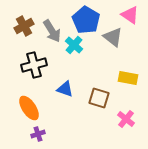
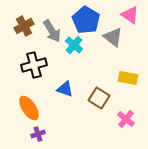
brown square: rotated 15 degrees clockwise
